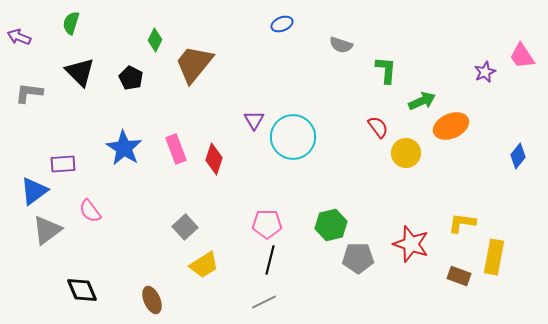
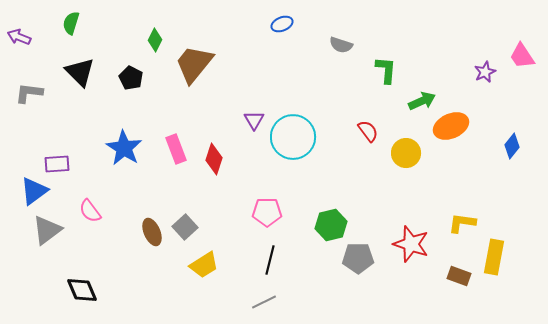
red semicircle: moved 10 px left, 4 px down
blue diamond: moved 6 px left, 10 px up
purple rectangle: moved 6 px left
pink pentagon: moved 12 px up
brown ellipse: moved 68 px up
